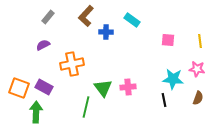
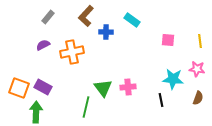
orange cross: moved 12 px up
purple rectangle: moved 1 px left
black line: moved 3 px left
